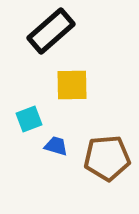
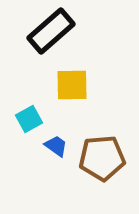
cyan square: rotated 8 degrees counterclockwise
blue trapezoid: rotated 20 degrees clockwise
brown pentagon: moved 5 px left
